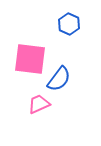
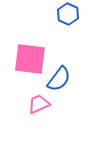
blue hexagon: moved 1 px left, 10 px up
